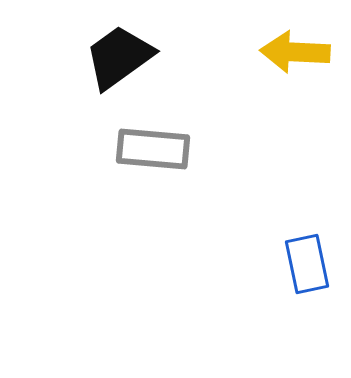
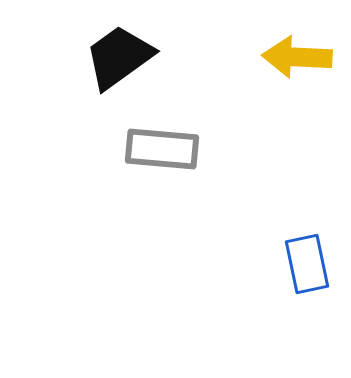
yellow arrow: moved 2 px right, 5 px down
gray rectangle: moved 9 px right
